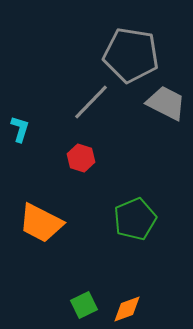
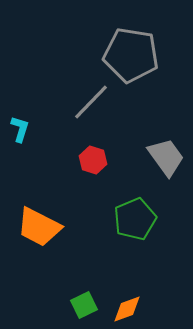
gray trapezoid: moved 54 px down; rotated 27 degrees clockwise
red hexagon: moved 12 px right, 2 px down
orange trapezoid: moved 2 px left, 4 px down
